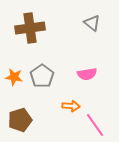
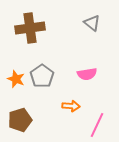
orange star: moved 2 px right, 2 px down; rotated 12 degrees clockwise
pink line: moved 2 px right; rotated 60 degrees clockwise
